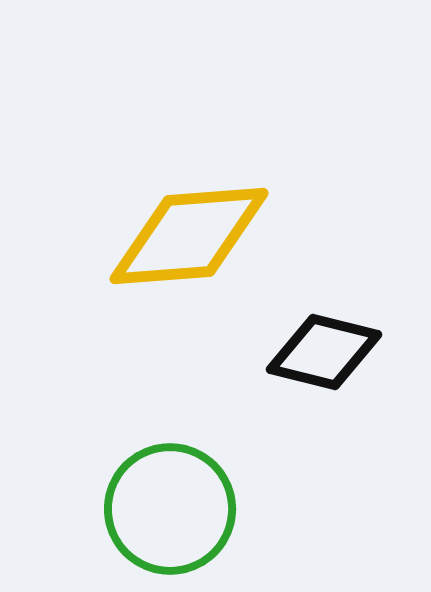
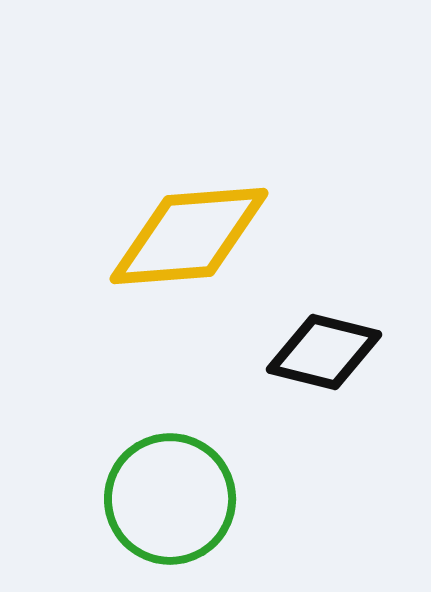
green circle: moved 10 px up
